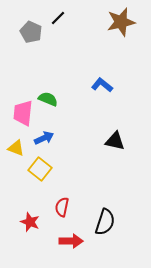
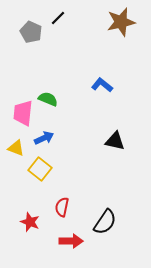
black semicircle: rotated 16 degrees clockwise
